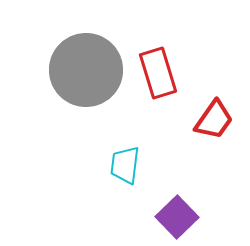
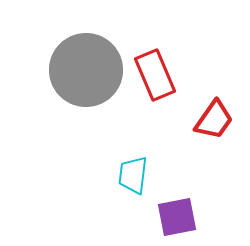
red rectangle: moved 3 px left, 2 px down; rotated 6 degrees counterclockwise
cyan trapezoid: moved 8 px right, 10 px down
purple square: rotated 33 degrees clockwise
